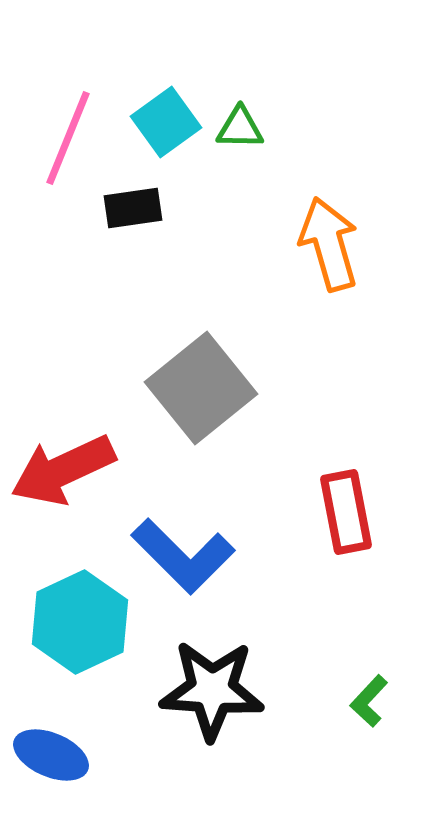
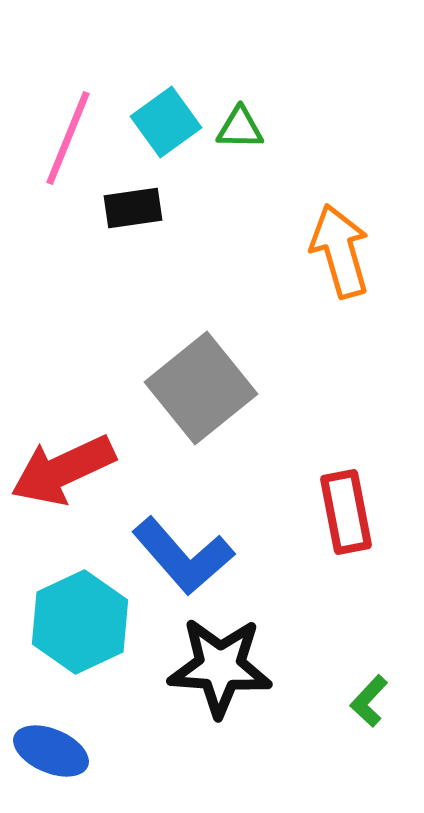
orange arrow: moved 11 px right, 7 px down
blue L-shape: rotated 4 degrees clockwise
black star: moved 8 px right, 23 px up
blue ellipse: moved 4 px up
